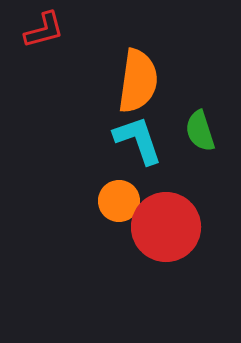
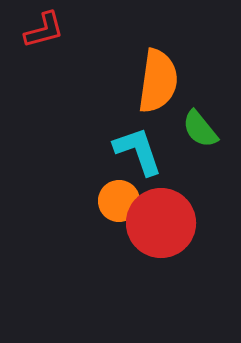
orange semicircle: moved 20 px right
green semicircle: moved 2 px up; rotated 21 degrees counterclockwise
cyan L-shape: moved 11 px down
red circle: moved 5 px left, 4 px up
